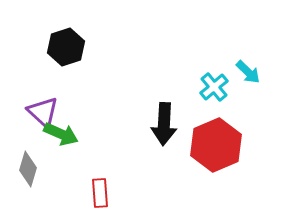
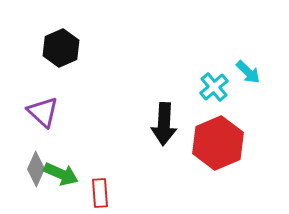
black hexagon: moved 5 px left, 1 px down; rotated 6 degrees counterclockwise
green arrow: moved 40 px down
red hexagon: moved 2 px right, 2 px up
gray diamond: moved 8 px right; rotated 8 degrees clockwise
